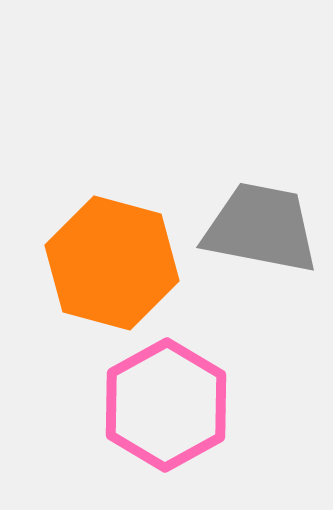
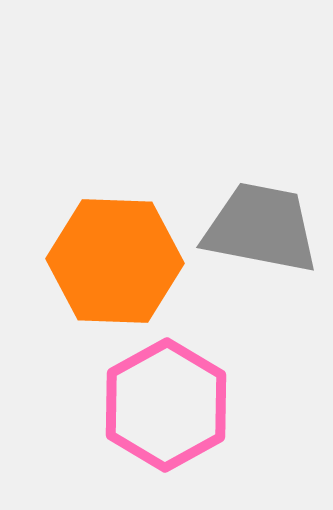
orange hexagon: moved 3 px right, 2 px up; rotated 13 degrees counterclockwise
